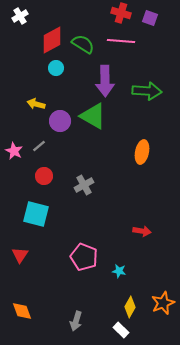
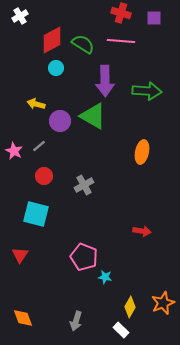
purple square: moved 4 px right; rotated 21 degrees counterclockwise
cyan star: moved 14 px left, 6 px down
orange diamond: moved 1 px right, 7 px down
